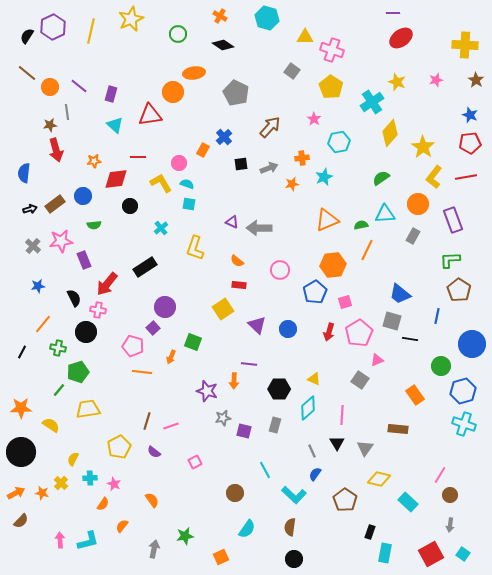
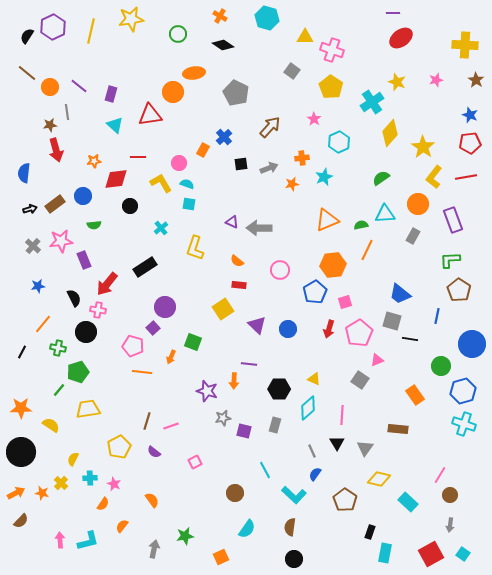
yellow star at (131, 19): rotated 15 degrees clockwise
cyan hexagon at (339, 142): rotated 15 degrees counterclockwise
red arrow at (329, 332): moved 3 px up
